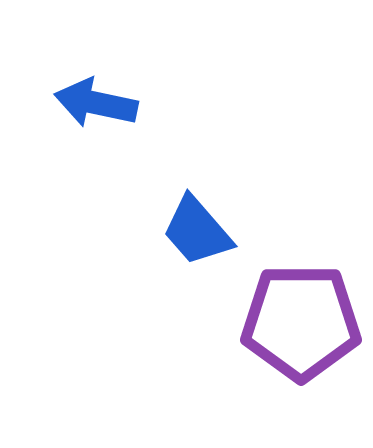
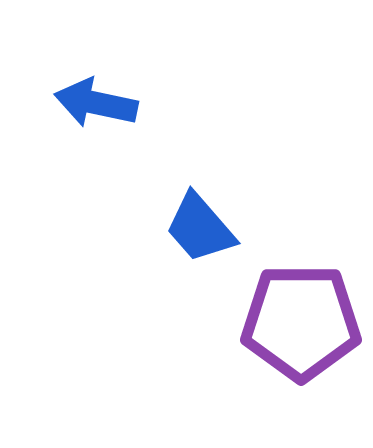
blue trapezoid: moved 3 px right, 3 px up
